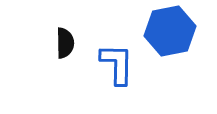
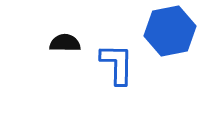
black semicircle: rotated 88 degrees counterclockwise
